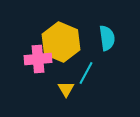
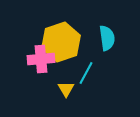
yellow hexagon: rotated 18 degrees clockwise
pink cross: moved 3 px right
